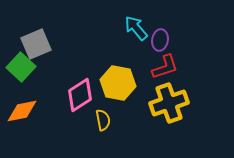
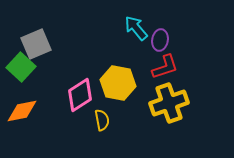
yellow semicircle: moved 1 px left
